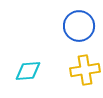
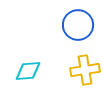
blue circle: moved 1 px left, 1 px up
